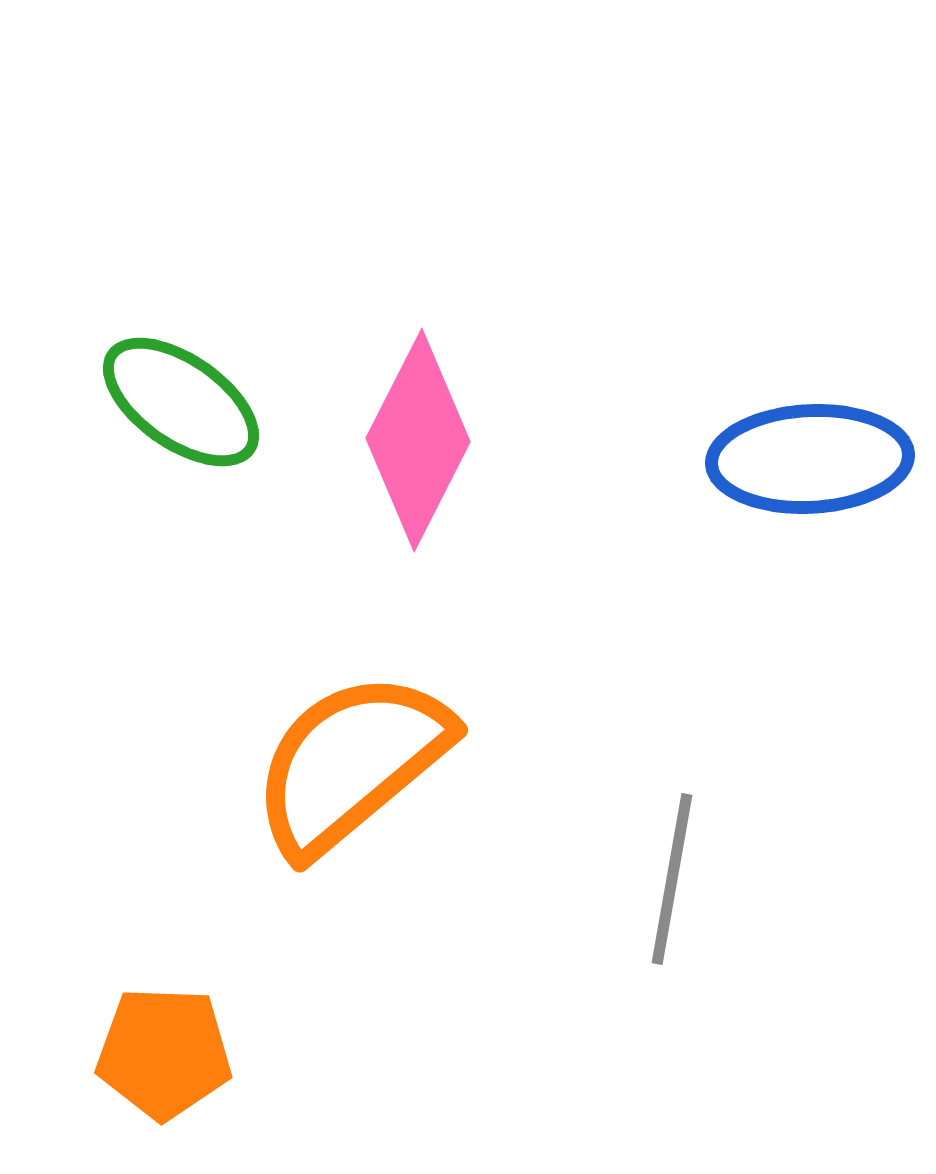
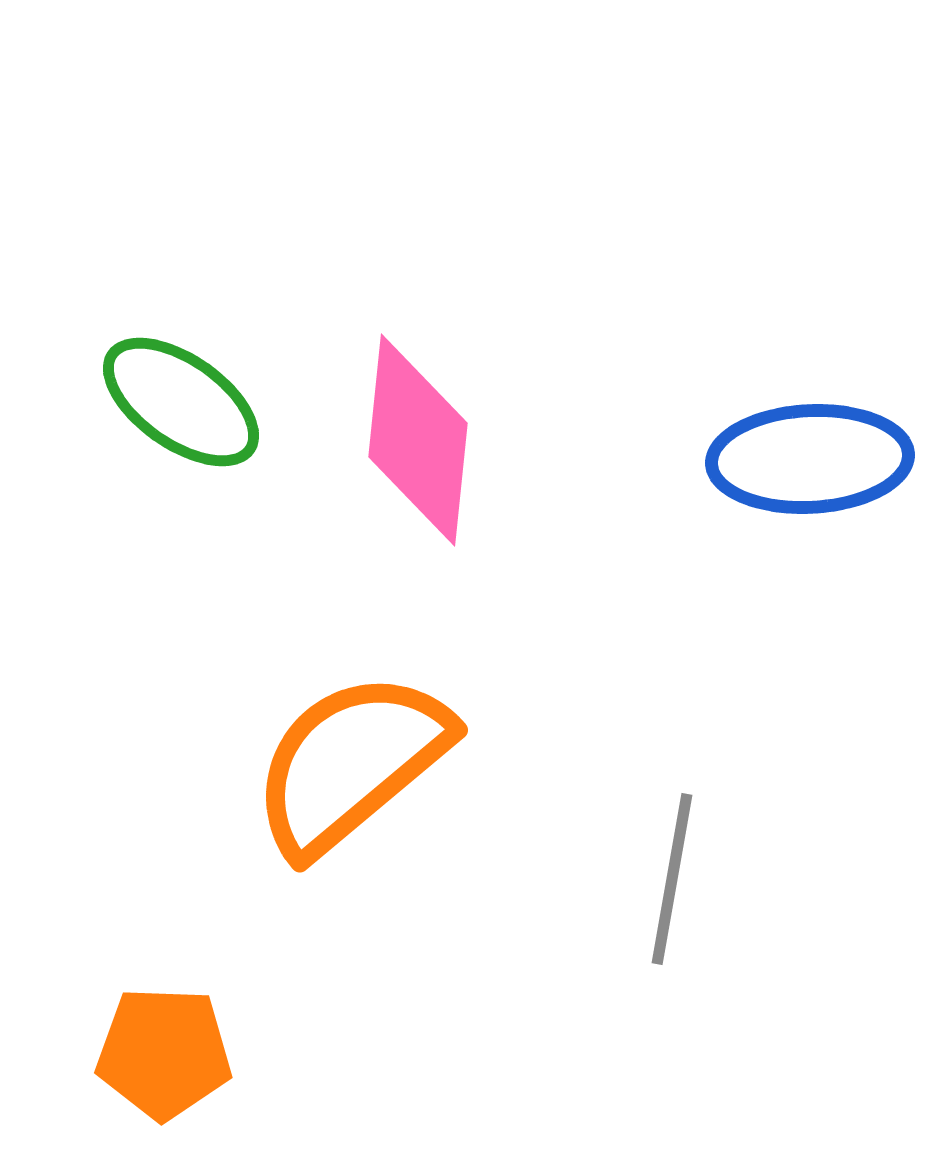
pink diamond: rotated 21 degrees counterclockwise
